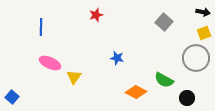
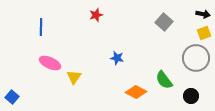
black arrow: moved 2 px down
green semicircle: rotated 24 degrees clockwise
black circle: moved 4 px right, 2 px up
